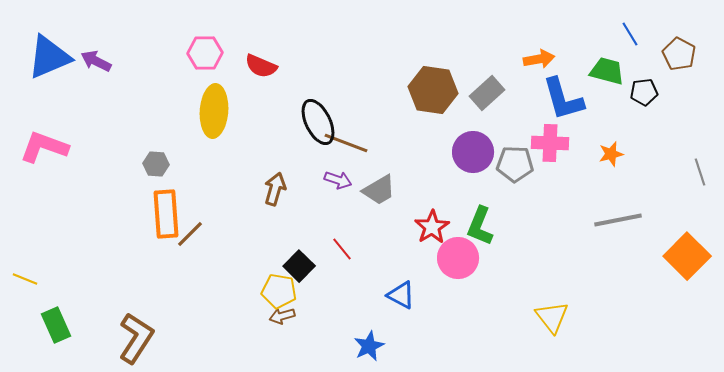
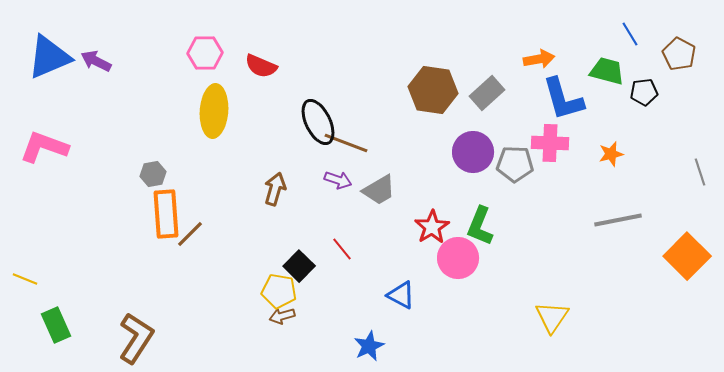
gray hexagon at (156, 164): moved 3 px left, 10 px down; rotated 15 degrees counterclockwise
yellow triangle at (552, 317): rotated 12 degrees clockwise
